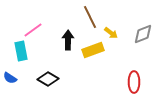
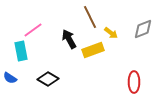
gray diamond: moved 5 px up
black arrow: moved 1 px right, 1 px up; rotated 30 degrees counterclockwise
